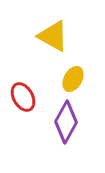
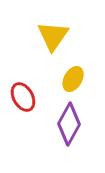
yellow triangle: rotated 36 degrees clockwise
purple diamond: moved 3 px right, 2 px down
